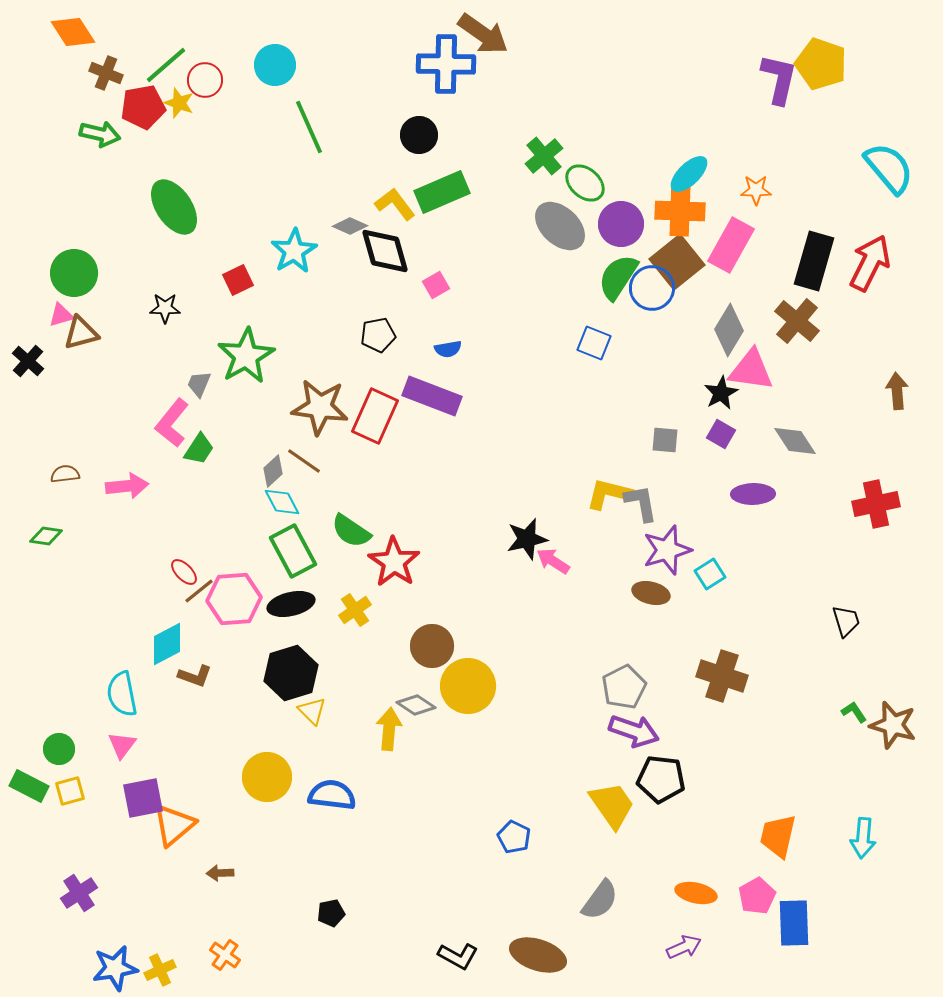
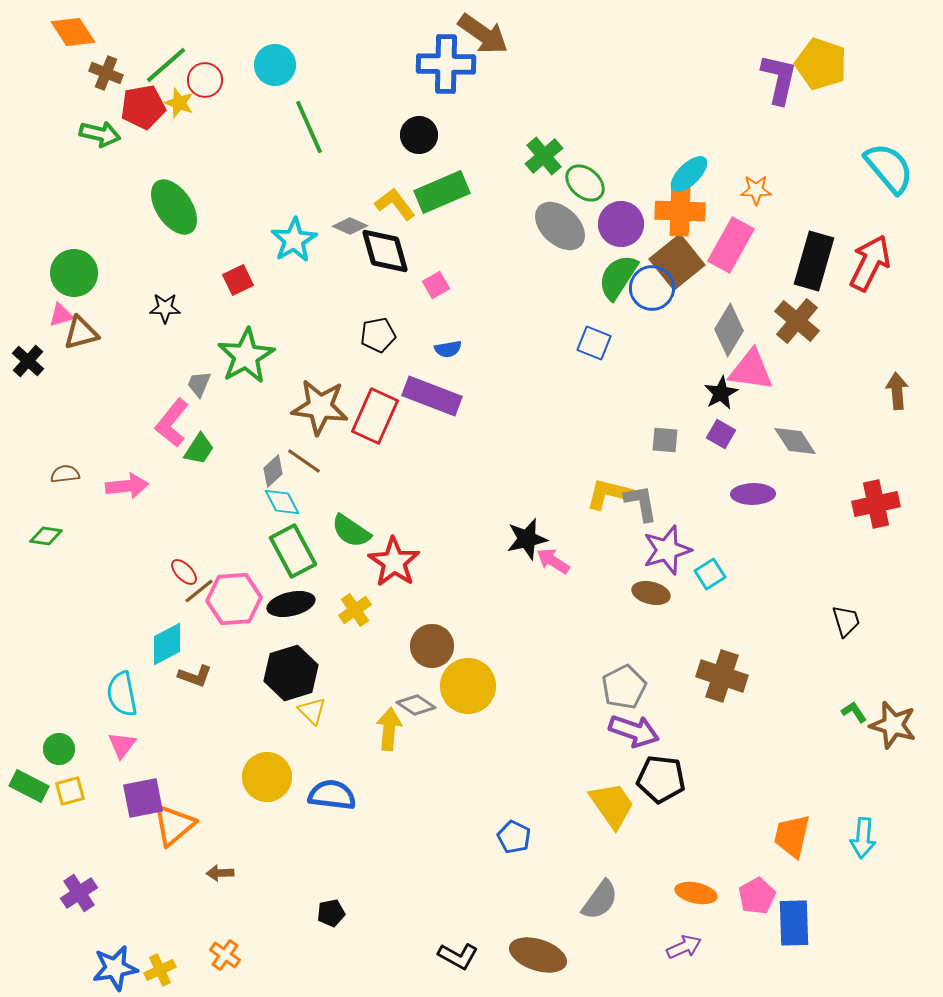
cyan star at (294, 251): moved 11 px up
orange trapezoid at (778, 836): moved 14 px right
